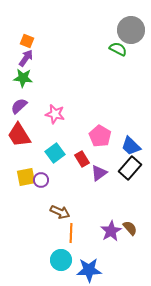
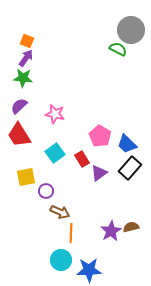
blue trapezoid: moved 4 px left, 2 px up
purple circle: moved 5 px right, 11 px down
brown semicircle: moved 1 px right, 1 px up; rotated 63 degrees counterclockwise
